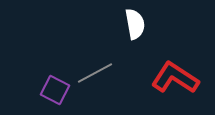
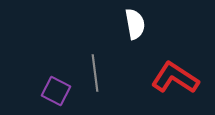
gray line: rotated 69 degrees counterclockwise
purple square: moved 1 px right, 1 px down
